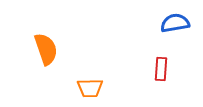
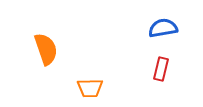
blue semicircle: moved 12 px left, 5 px down
red rectangle: rotated 10 degrees clockwise
